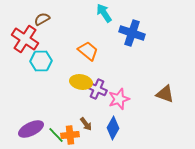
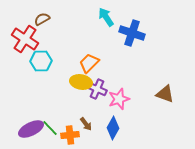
cyan arrow: moved 2 px right, 4 px down
orange trapezoid: moved 1 px right, 12 px down; rotated 85 degrees counterclockwise
green line: moved 6 px left, 7 px up
